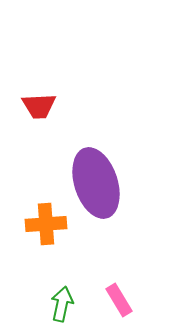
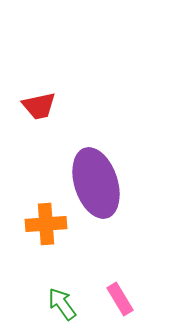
red trapezoid: rotated 9 degrees counterclockwise
pink rectangle: moved 1 px right, 1 px up
green arrow: rotated 48 degrees counterclockwise
